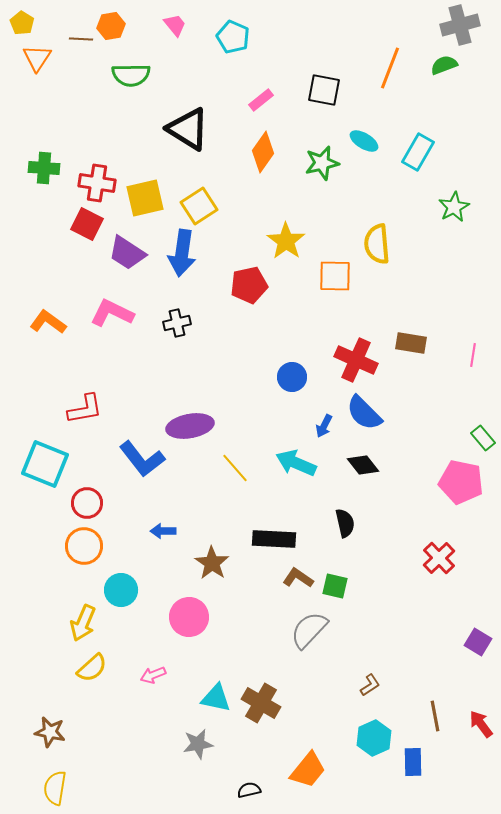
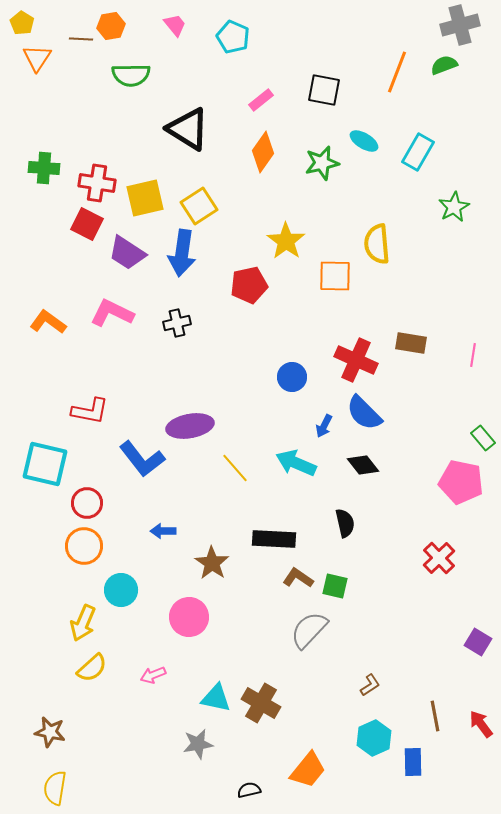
orange line at (390, 68): moved 7 px right, 4 px down
red L-shape at (85, 409): moved 5 px right, 2 px down; rotated 21 degrees clockwise
cyan square at (45, 464): rotated 9 degrees counterclockwise
